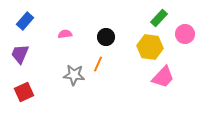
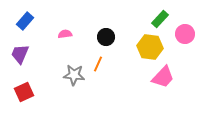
green rectangle: moved 1 px right, 1 px down
